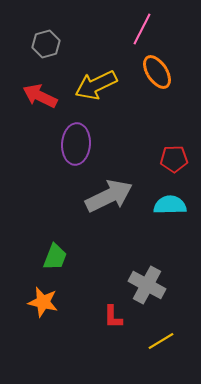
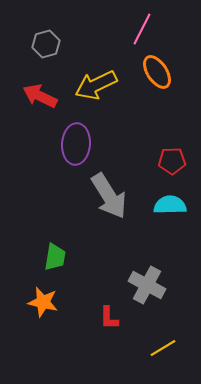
red pentagon: moved 2 px left, 2 px down
gray arrow: rotated 84 degrees clockwise
green trapezoid: rotated 12 degrees counterclockwise
red L-shape: moved 4 px left, 1 px down
yellow line: moved 2 px right, 7 px down
